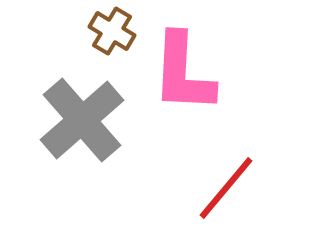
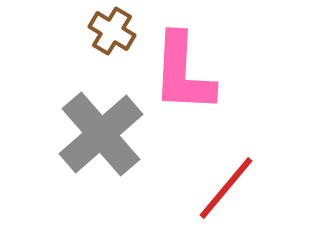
gray cross: moved 19 px right, 14 px down
